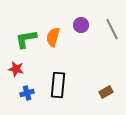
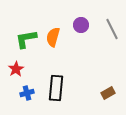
red star: rotated 28 degrees clockwise
black rectangle: moved 2 px left, 3 px down
brown rectangle: moved 2 px right, 1 px down
